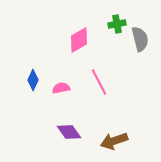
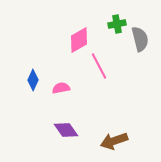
pink line: moved 16 px up
purple diamond: moved 3 px left, 2 px up
